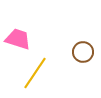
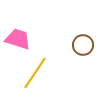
brown circle: moved 7 px up
